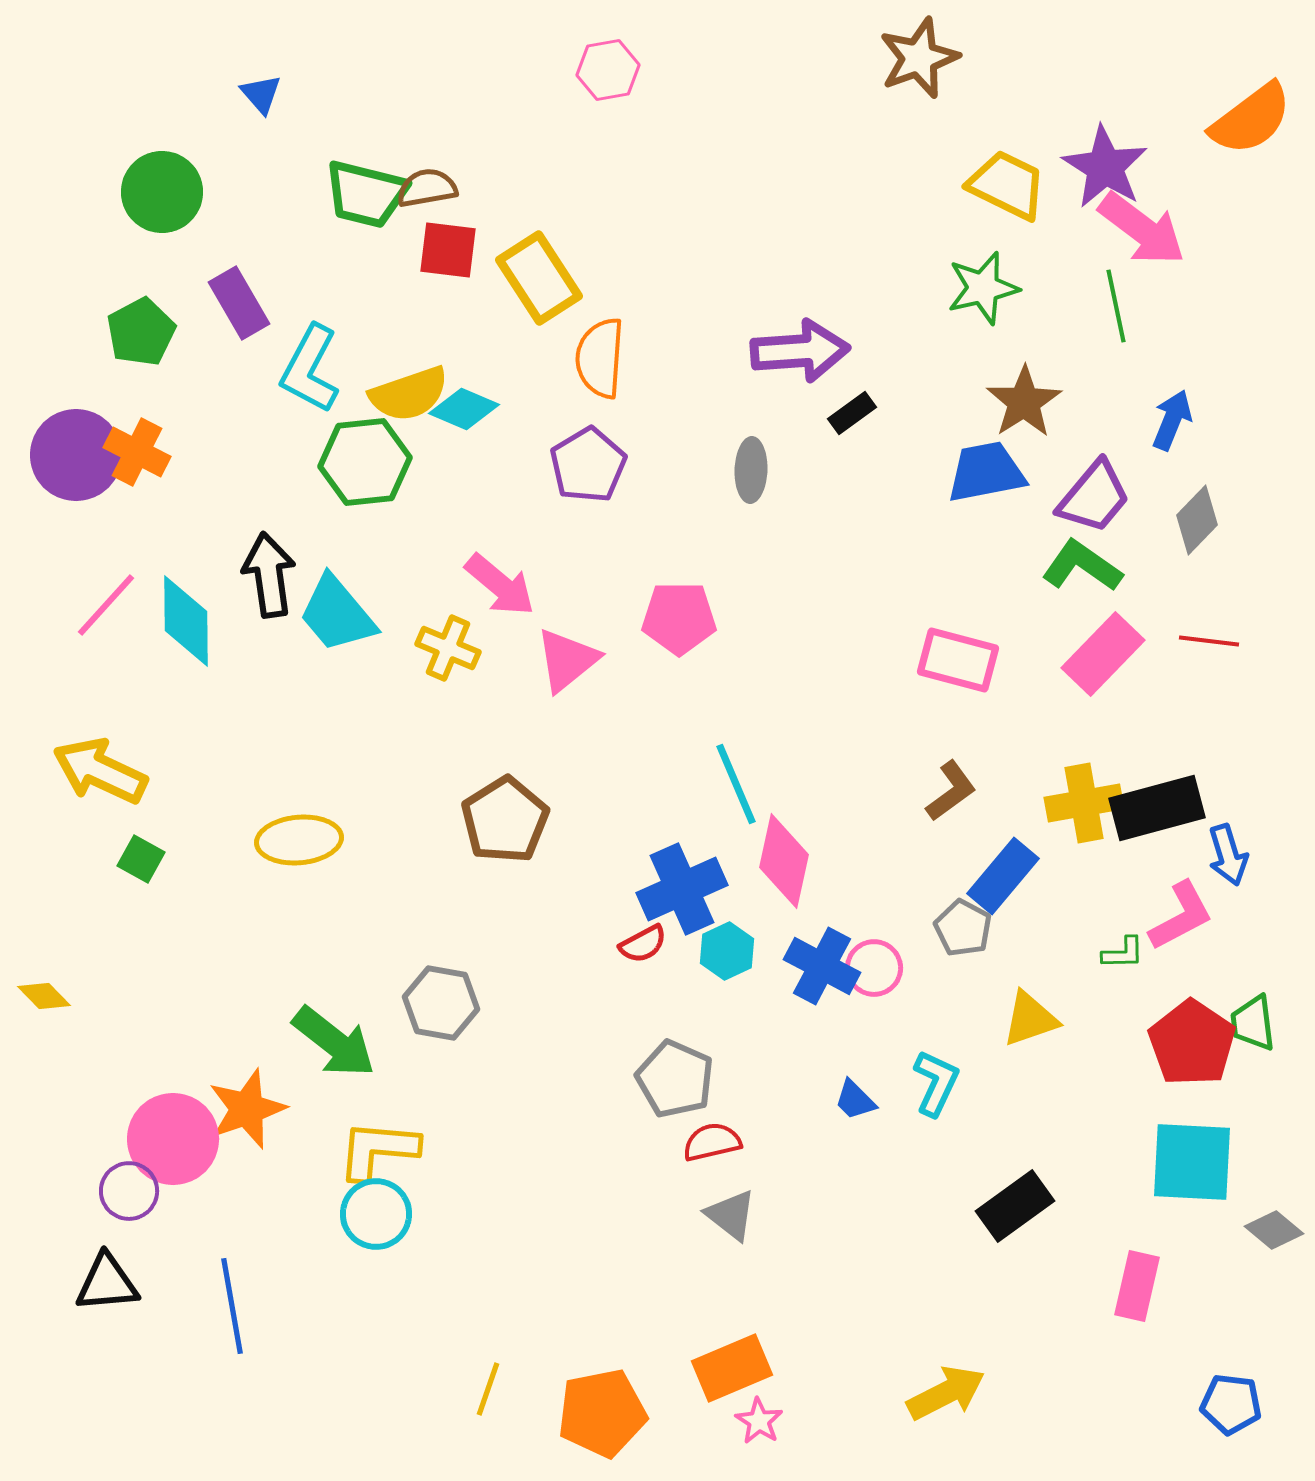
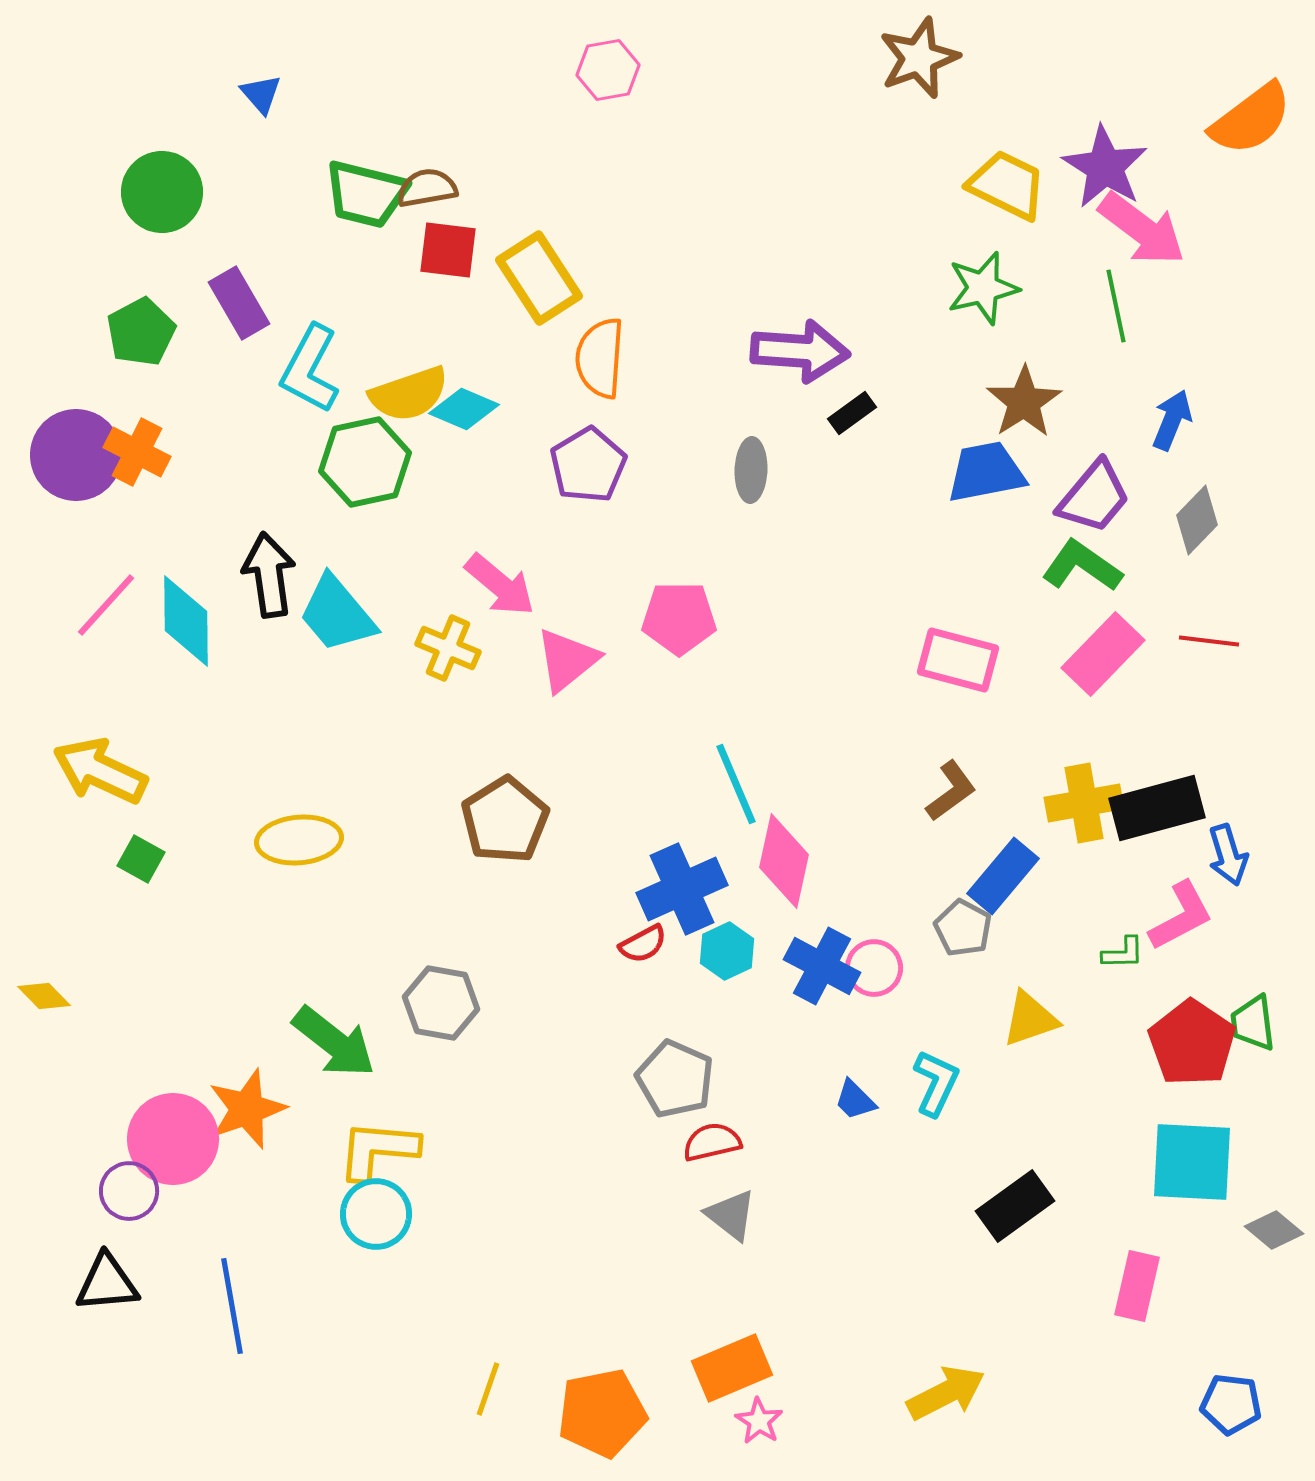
purple arrow at (800, 351): rotated 8 degrees clockwise
green hexagon at (365, 462): rotated 6 degrees counterclockwise
